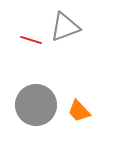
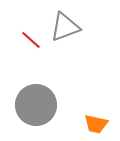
red line: rotated 25 degrees clockwise
orange trapezoid: moved 17 px right, 13 px down; rotated 35 degrees counterclockwise
